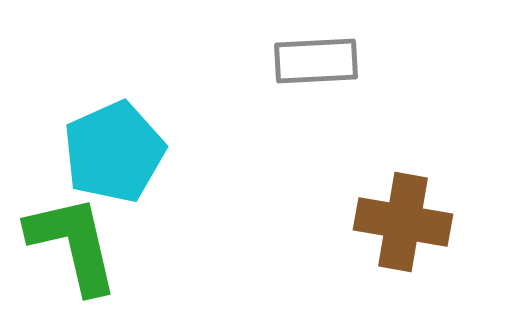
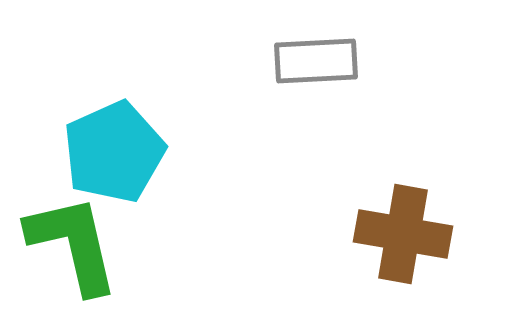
brown cross: moved 12 px down
